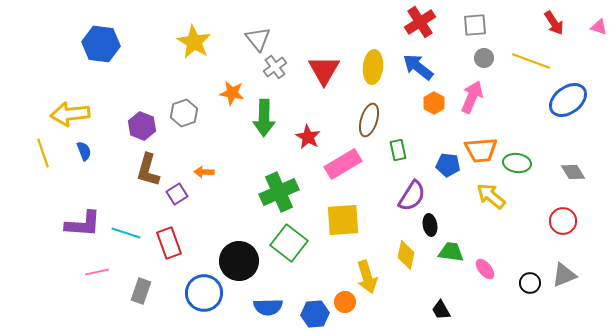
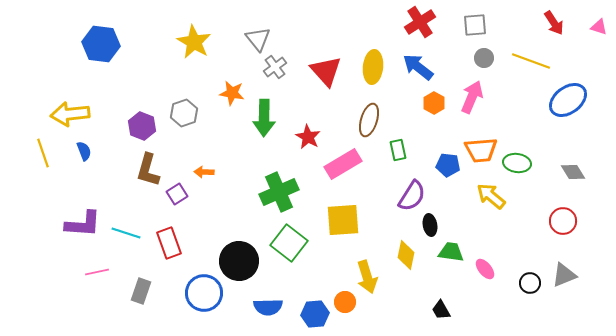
red triangle at (324, 70): moved 2 px right, 1 px down; rotated 12 degrees counterclockwise
